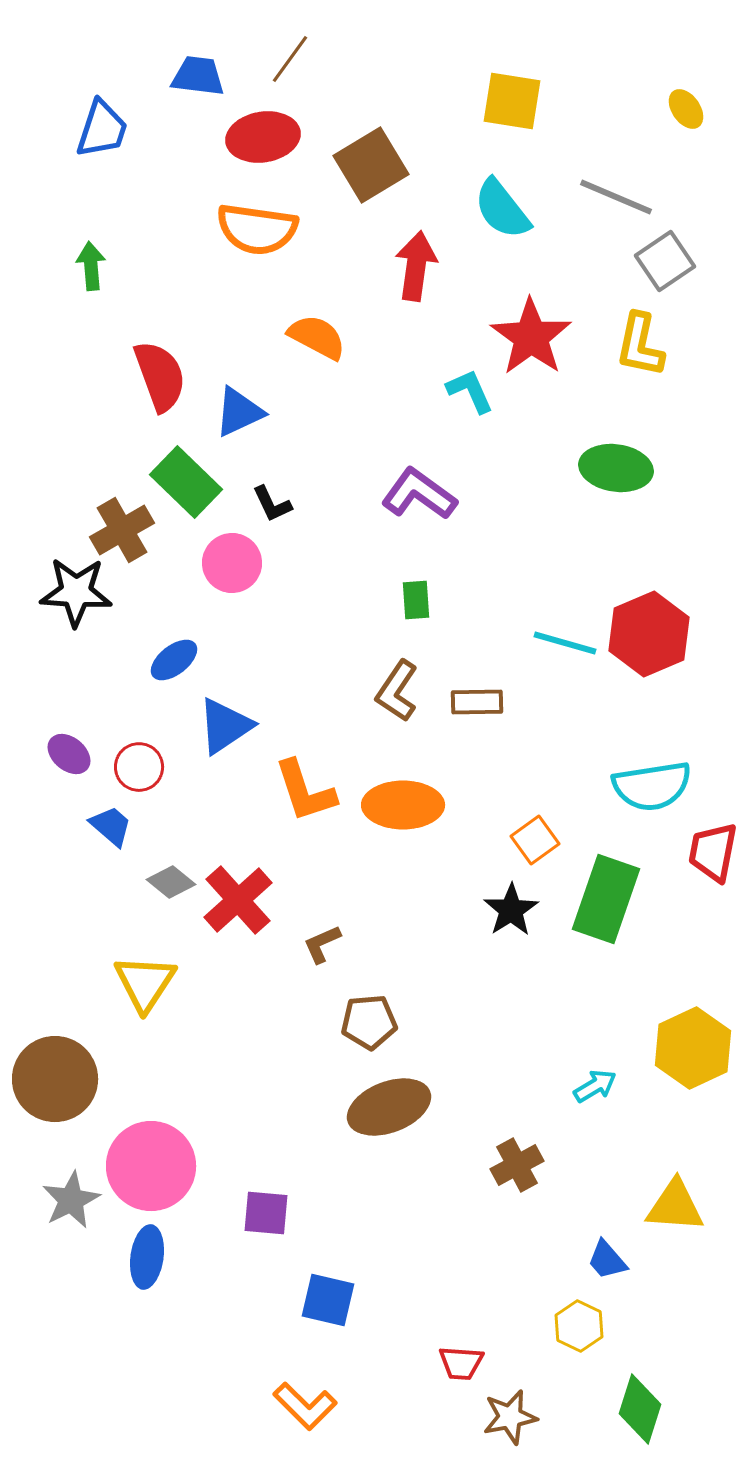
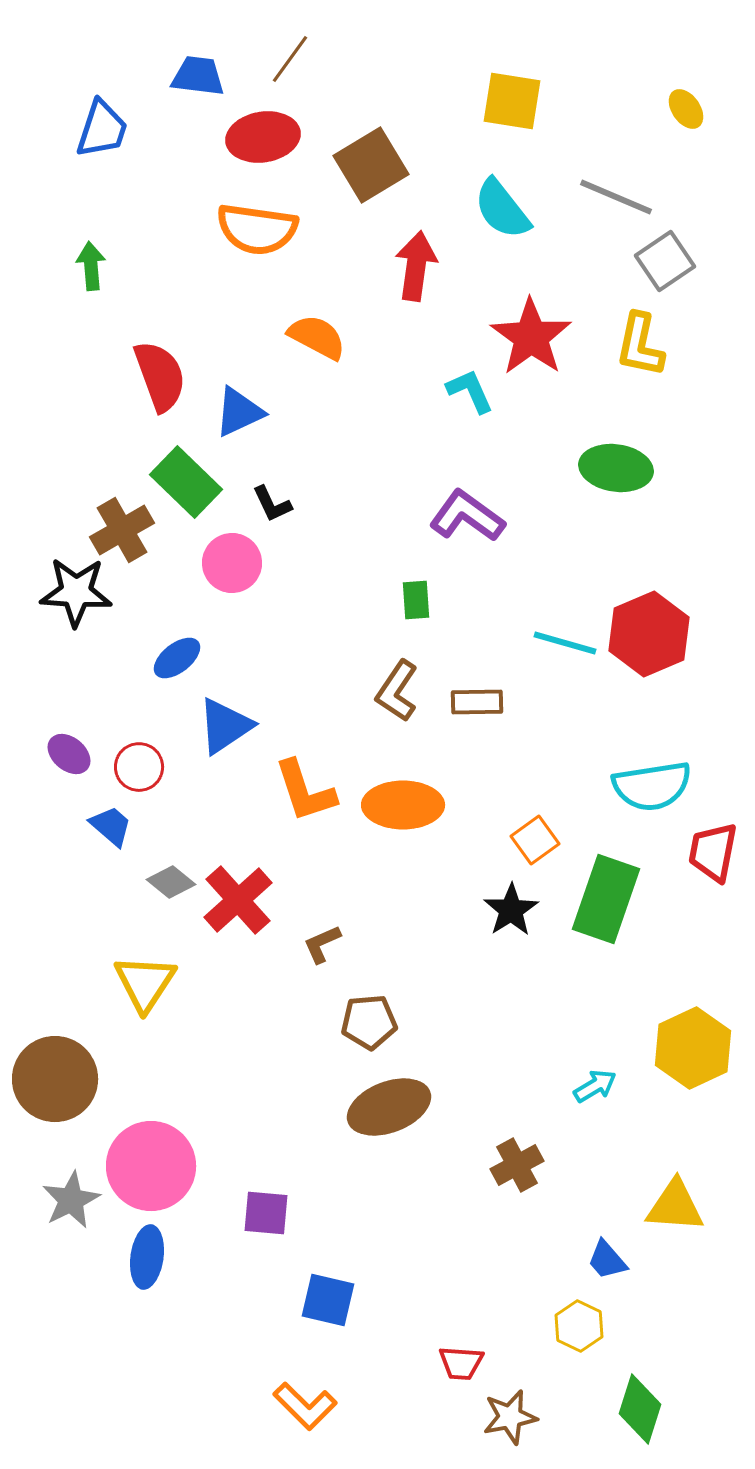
purple L-shape at (419, 494): moved 48 px right, 22 px down
blue ellipse at (174, 660): moved 3 px right, 2 px up
